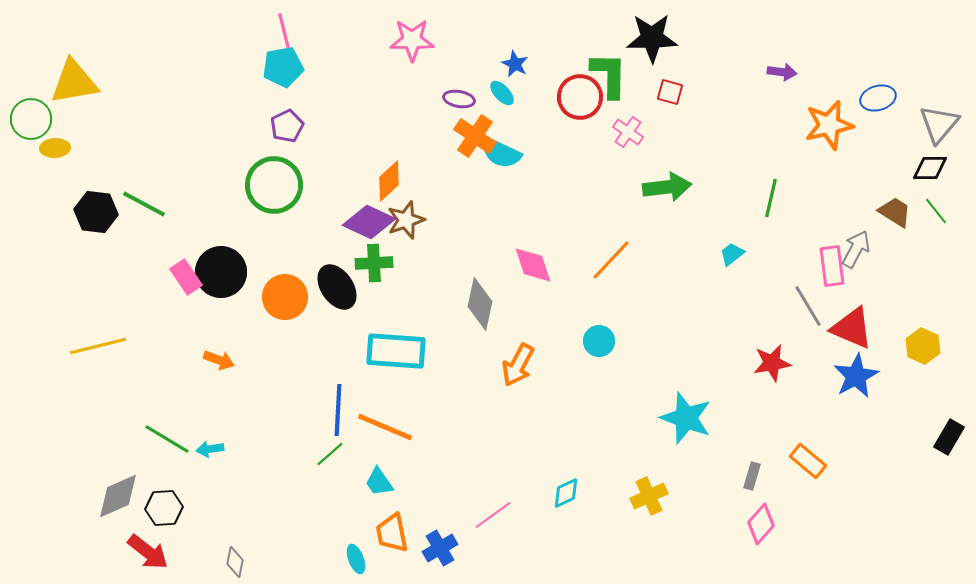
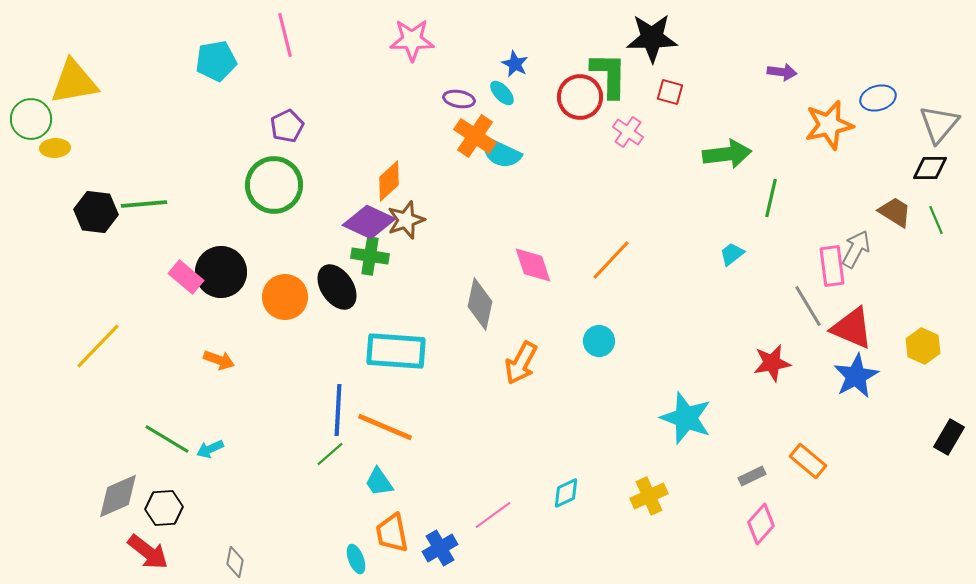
cyan pentagon at (283, 67): moved 67 px left, 6 px up
green arrow at (667, 187): moved 60 px right, 33 px up
green line at (144, 204): rotated 33 degrees counterclockwise
green line at (936, 211): moved 9 px down; rotated 16 degrees clockwise
green cross at (374, 263): moved 4 px left, 7 px up; rotated 12 degrees clockwise
pink rectangle at (186, 277): rotated 16 degrees counterclockwise
yellow line at (98, 346): rotated 32 degrees counterclockwise
orange arrow at (518, 365): moved 3 px right, 2 px up
cyan arrow at (210, 449): rotated 16 degrees counterclockwise
gray rectangle at (752, 476): rotated 48 degrees clockwise
